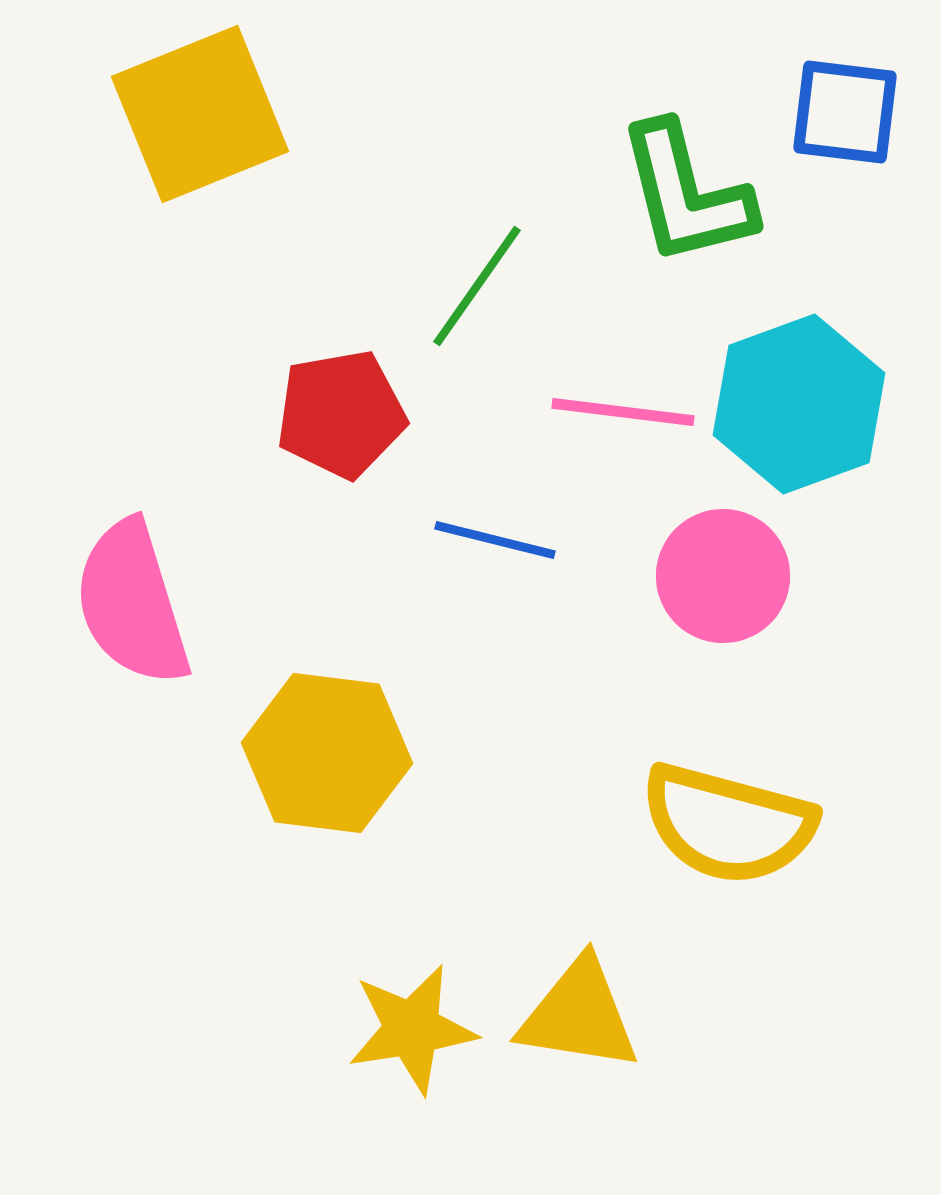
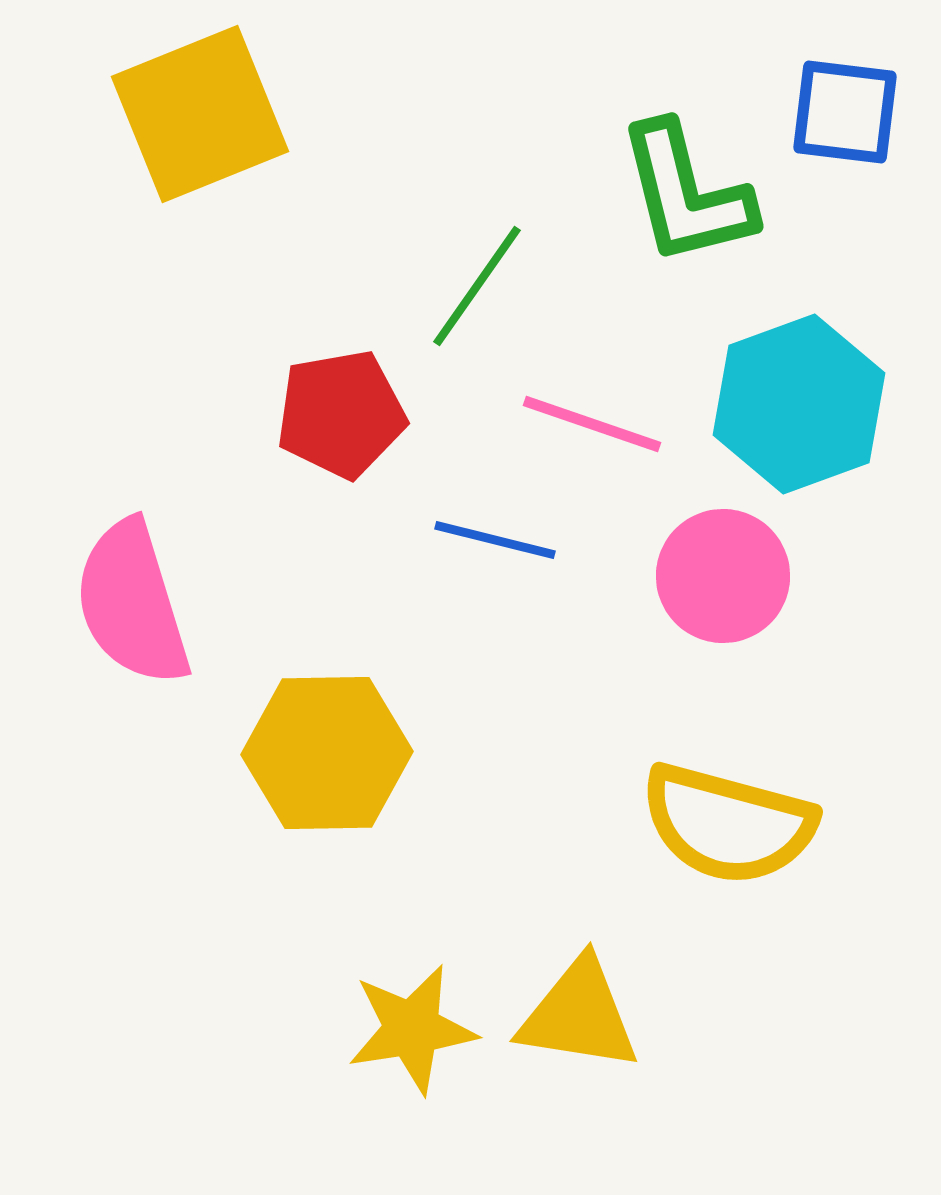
pink line: moved 31 px left, 12 px down; rotated 12 degrees clockwise
yellow hexagon: rotated 8 degrees counterclockwise
